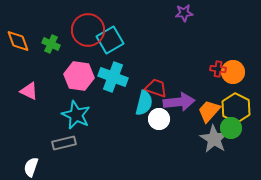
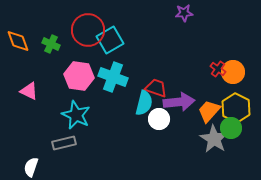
red cross: rotated 28 degrees clockwise
